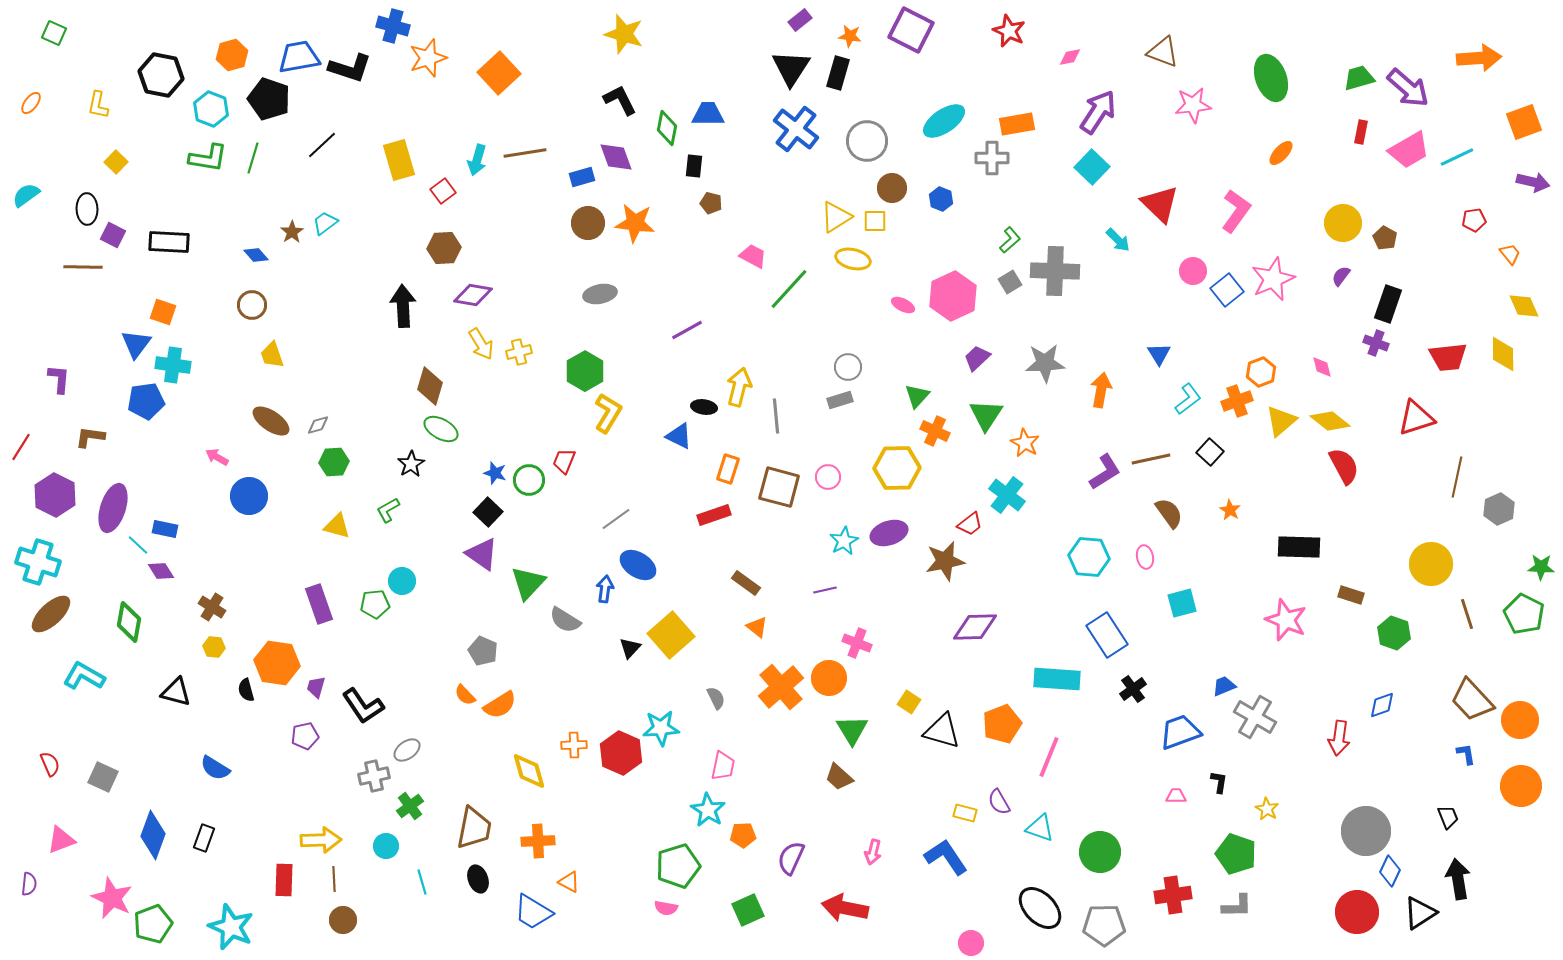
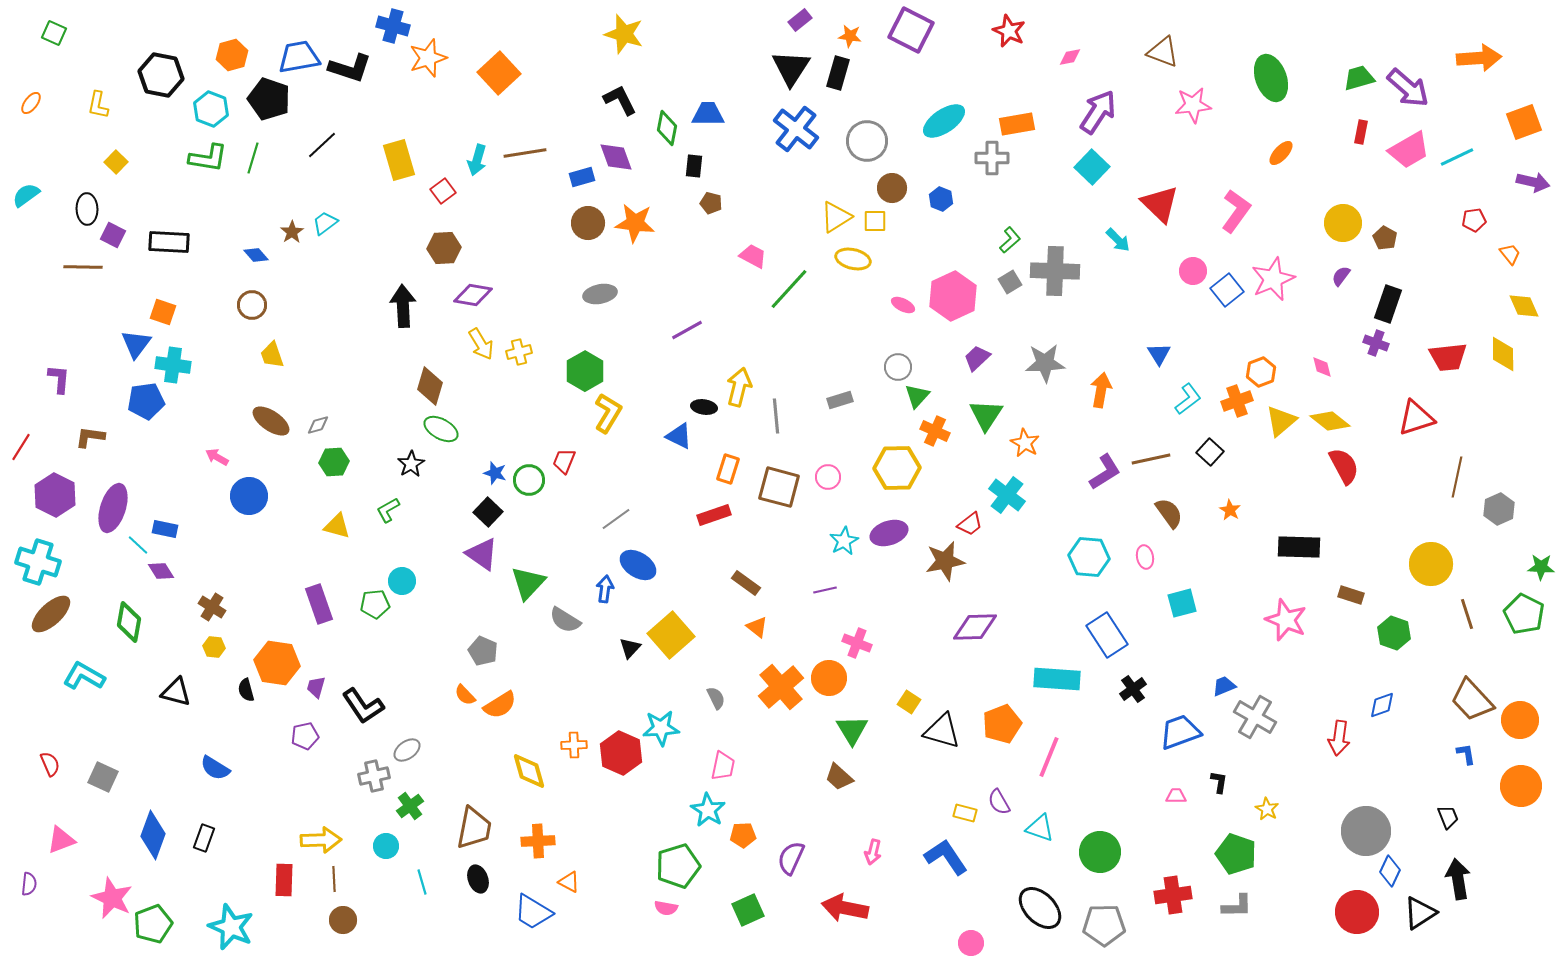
gray circle at (848, 367): moved 50 px right
